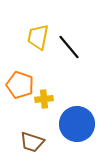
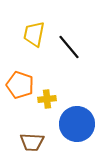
yellow trapezoid: moved 4 px left, 3 px up
yellow cross: moved 3 px right
brown trapezoid: rotated 15 degrees counterclockwise
